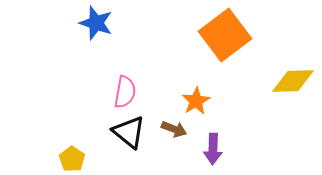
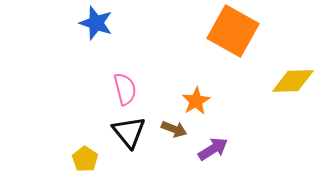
orange square: moved 8 px right, 4 px up; rotated 24 degrees counterclockwise
pink semicircle: moved 3 px up; rotated 24 degrees counterclockwise
black triangle: rotated 12 degrees clockwise
purple arrow: rotated 124 degrees counterclockwise
yellow pentagon: moved 13 px right
